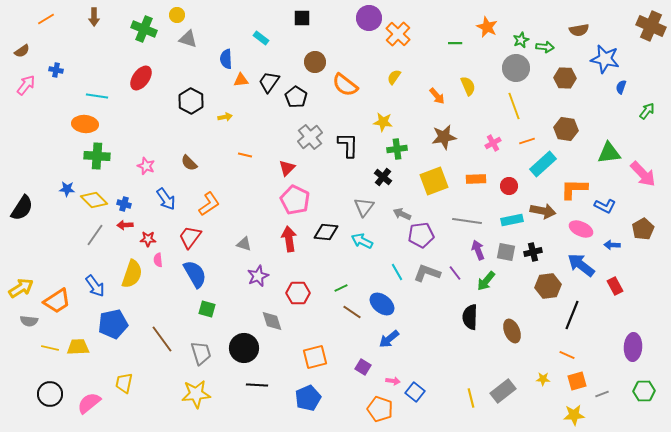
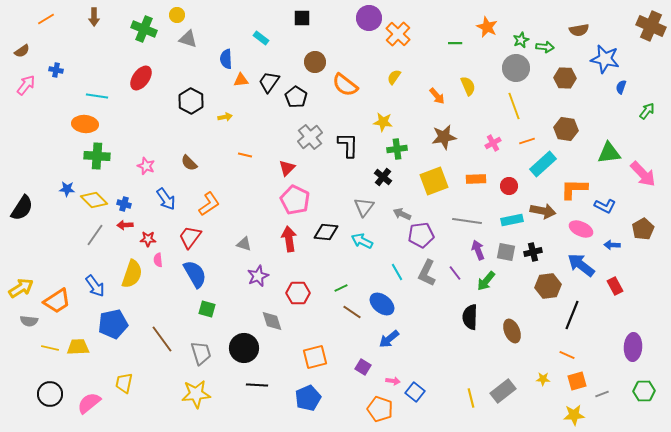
gray L-shape at (427, 273): rotated 84 degrees counterclockwise
